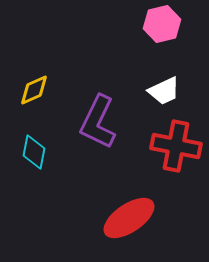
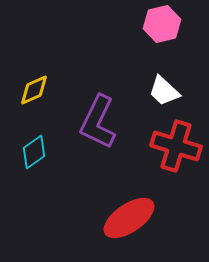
white trapezoid: rotated 68 degrees clockwise
red cross: rotated 6 degrees clockwise
cyan diamond: rotated 44 degrees clockwise
